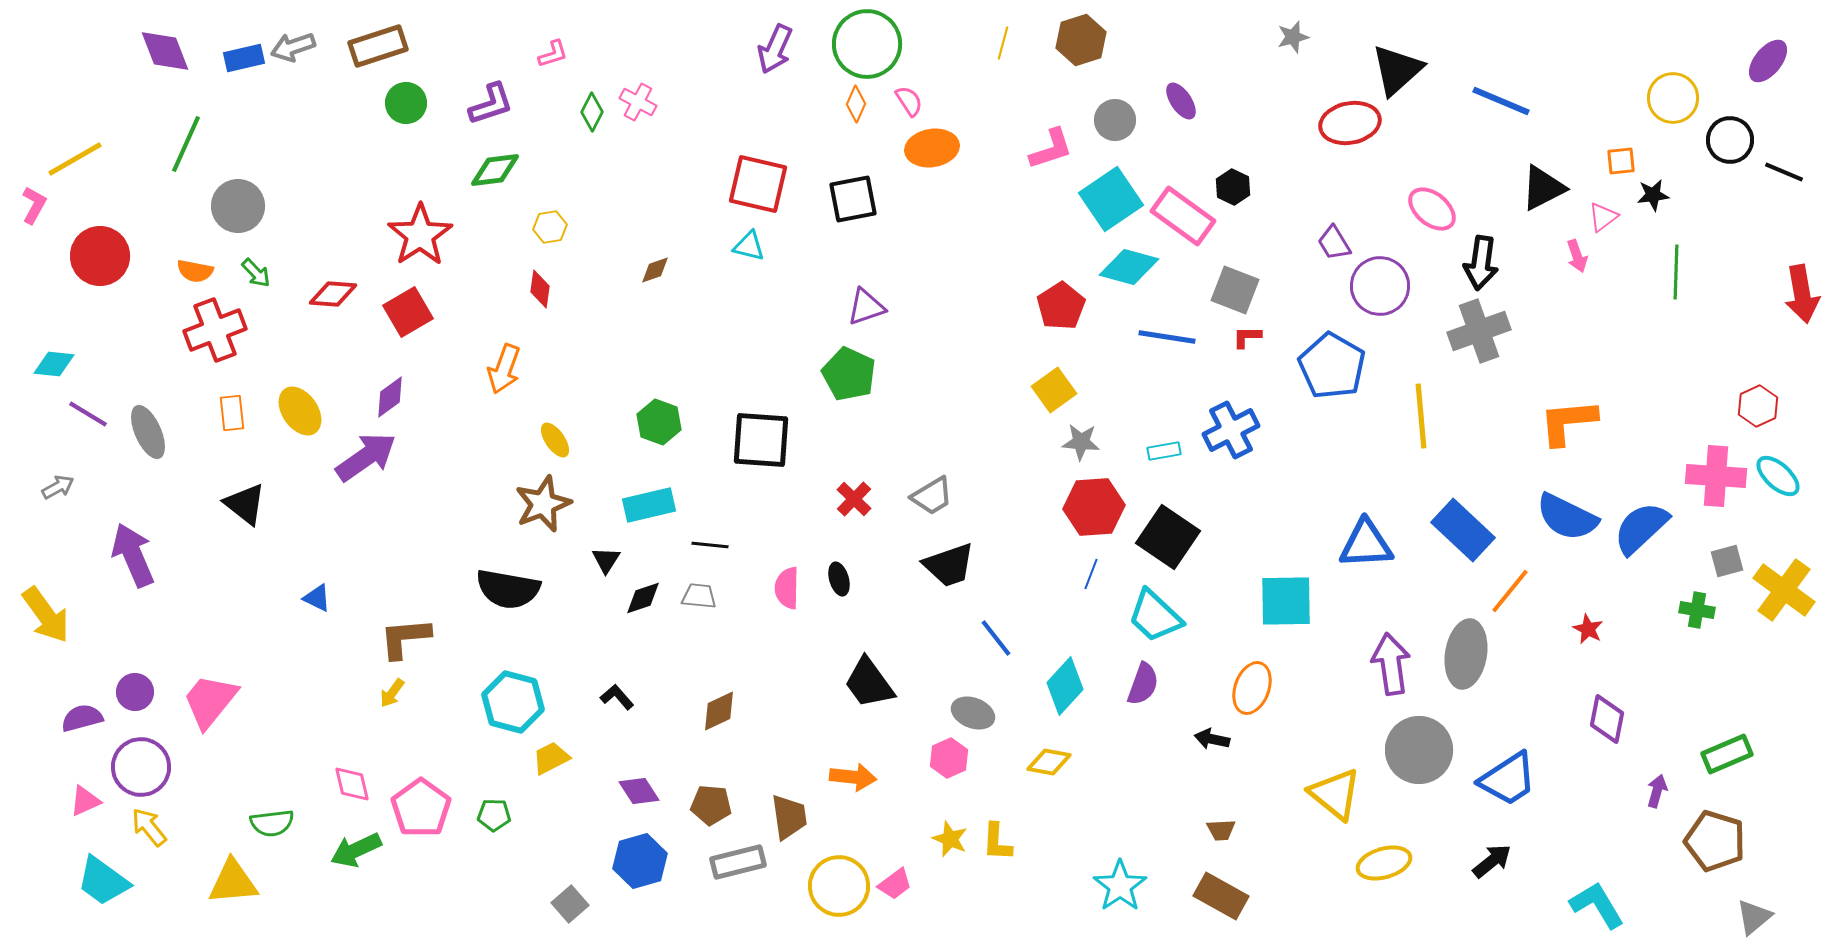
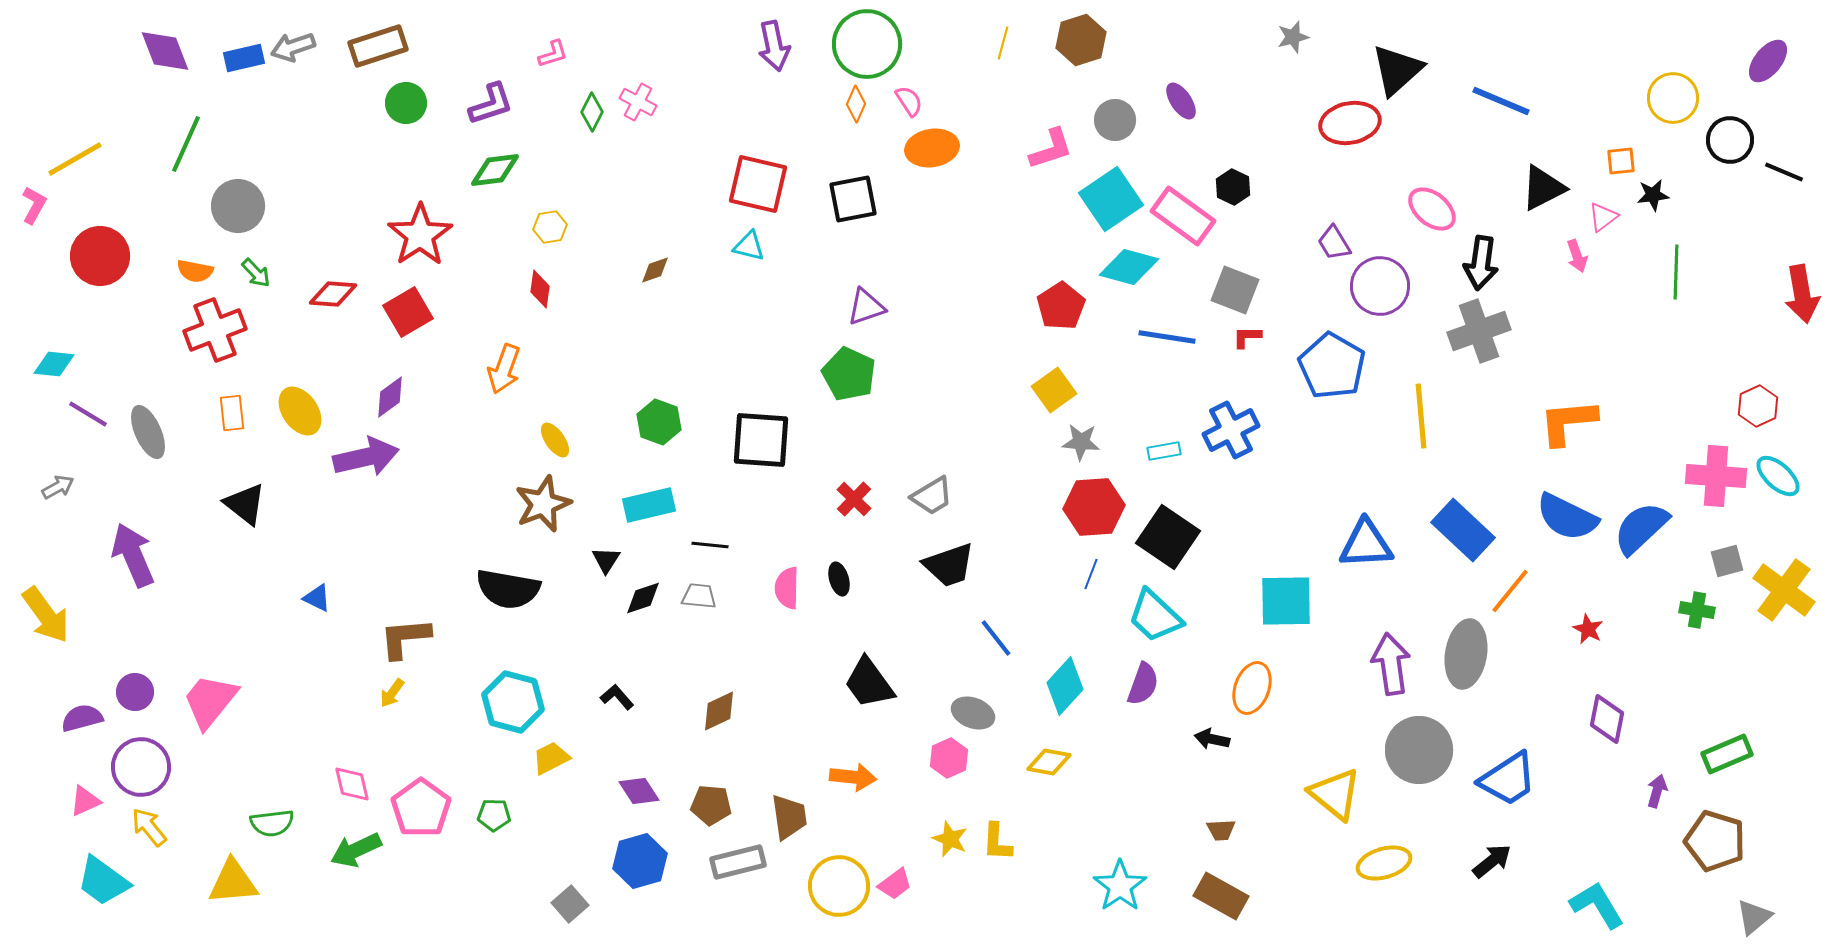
purple arrow at (775, 49): moved 1 px left, 3 px up; rotated 36 degrees counterclockwise
purple arrow at (366, 457): rotated 22 degrees clockwise
